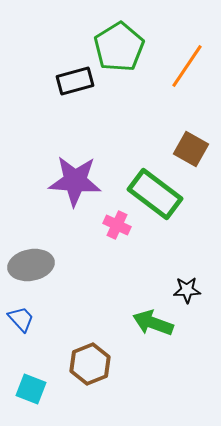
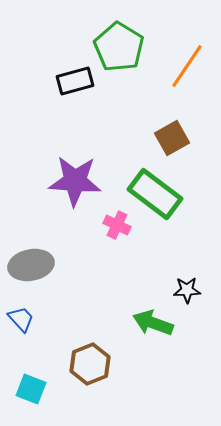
green pentagon: rotated 9 degrees counterclockwise
brown square: moved 19 px left, 11 px up; rotated 32 degrees clockwise
